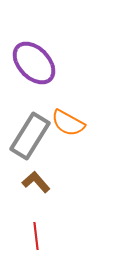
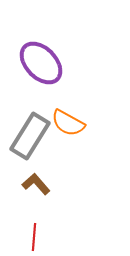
purple ellipse: moved 7 px right
brown L-shape: moved 2 px down
red line: moved 2 px left, 1 px down; rotated 12 degrees clockwise
